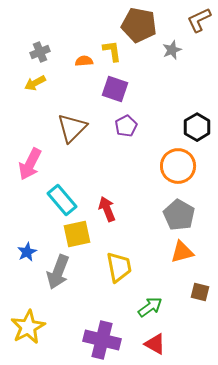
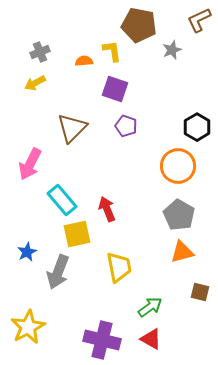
purple pentagon: rotated 25 degrees counterclockwise
red triangle: moved 4 px left, 5 px up
